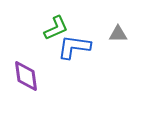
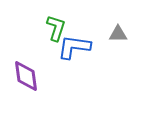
green L-shape: rotated 48 degrees counterclockwise
